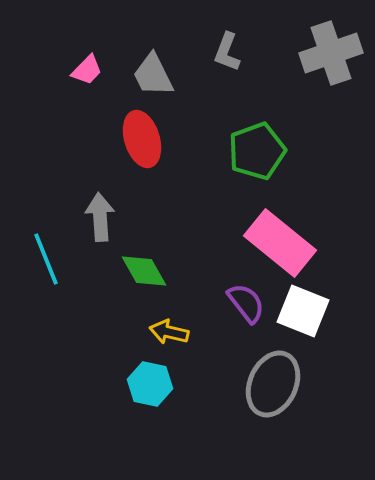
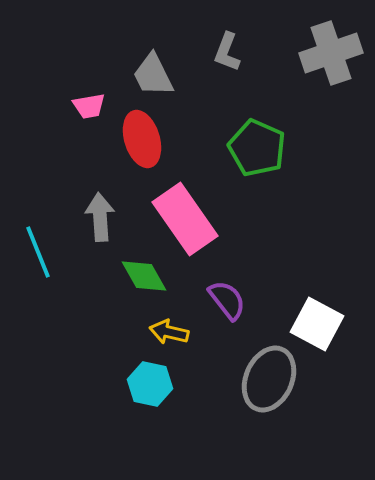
pink trapezoid: moved 2 px right, 36 px down; rotated 36 degrees clockwise
green pentagon: moved 3 px up; rotated 28 degrees counterclockwise
pink rectangle: moved 95 px left, 24 px up; rotated 16 degrees clockwise
cyan line: moved 8 px left, 7 px up
green diamond: moved 5 px down
purple semicircle: moved 19 px left, 3 px up
white square: moved 14 px right, 13 px down; rotated 6 degrees clockwise
gray ellipse: moved 4 px left, 5 px up
